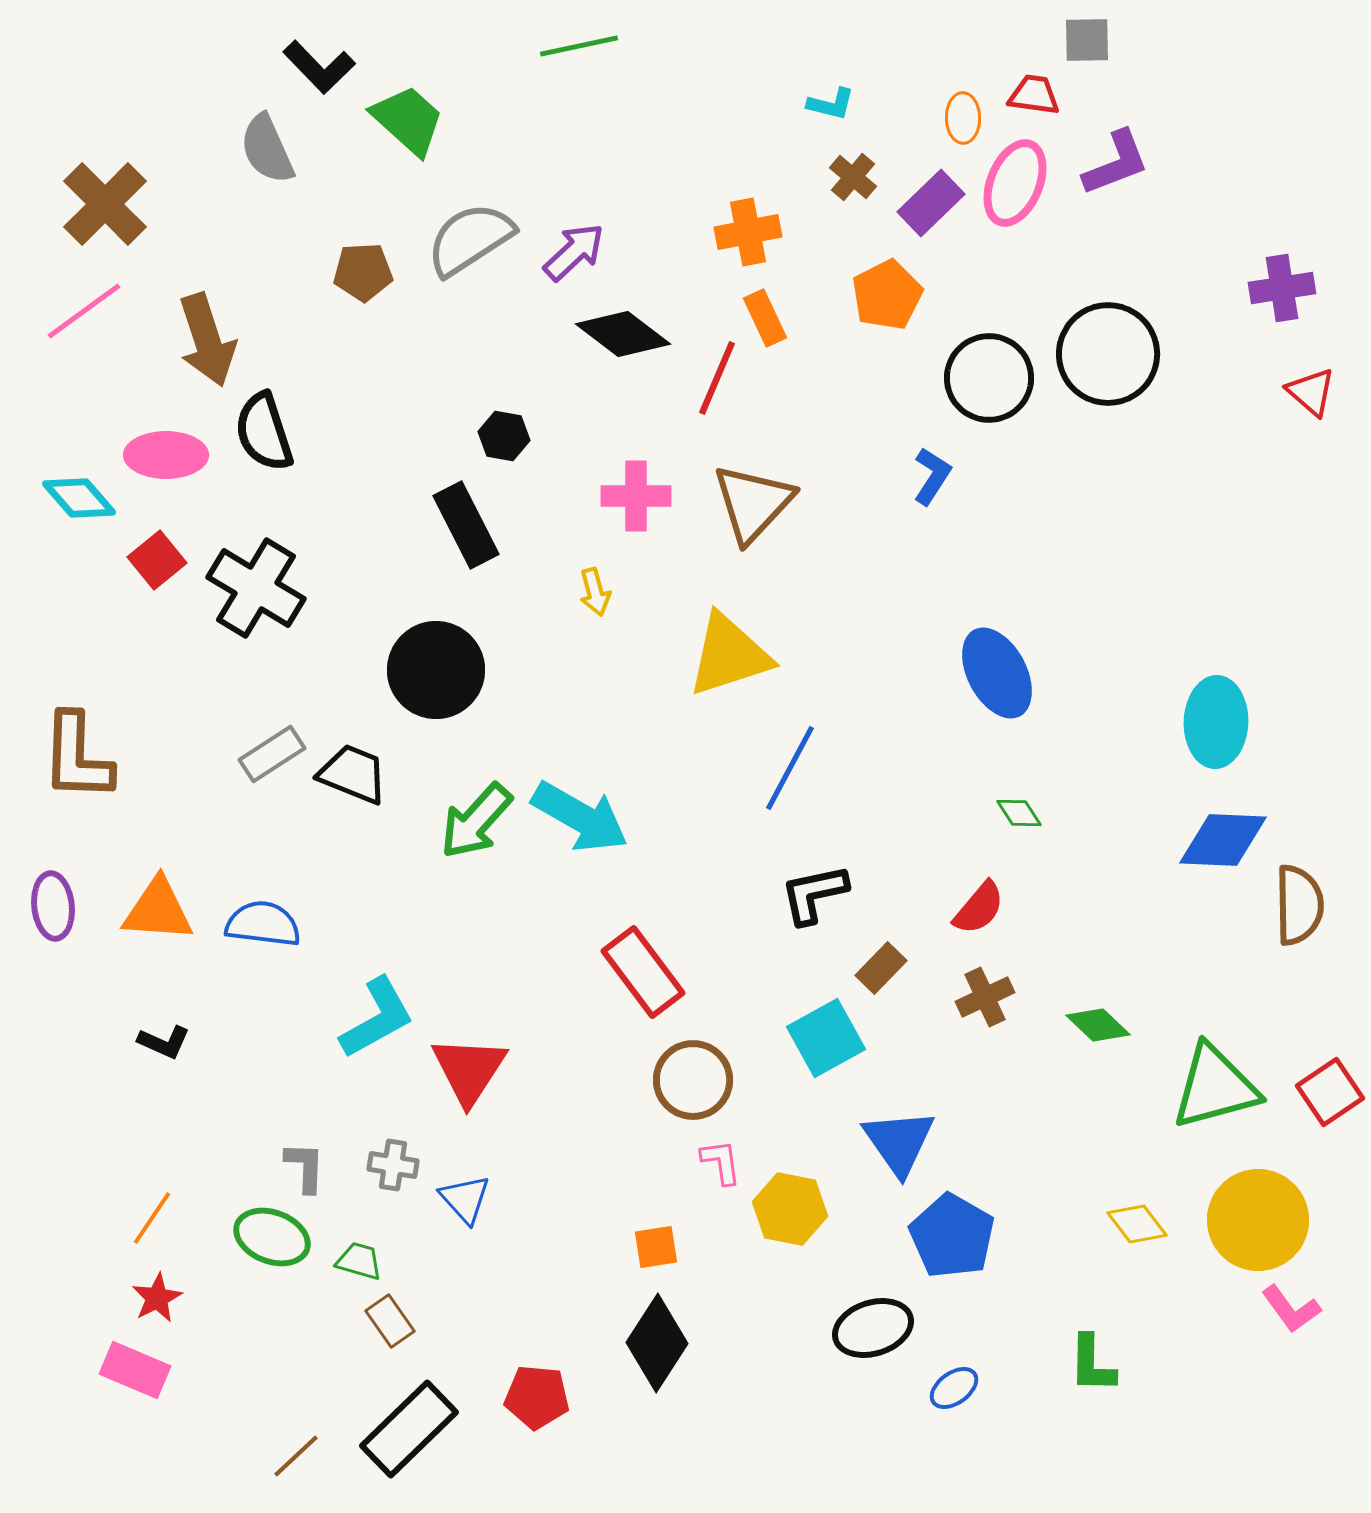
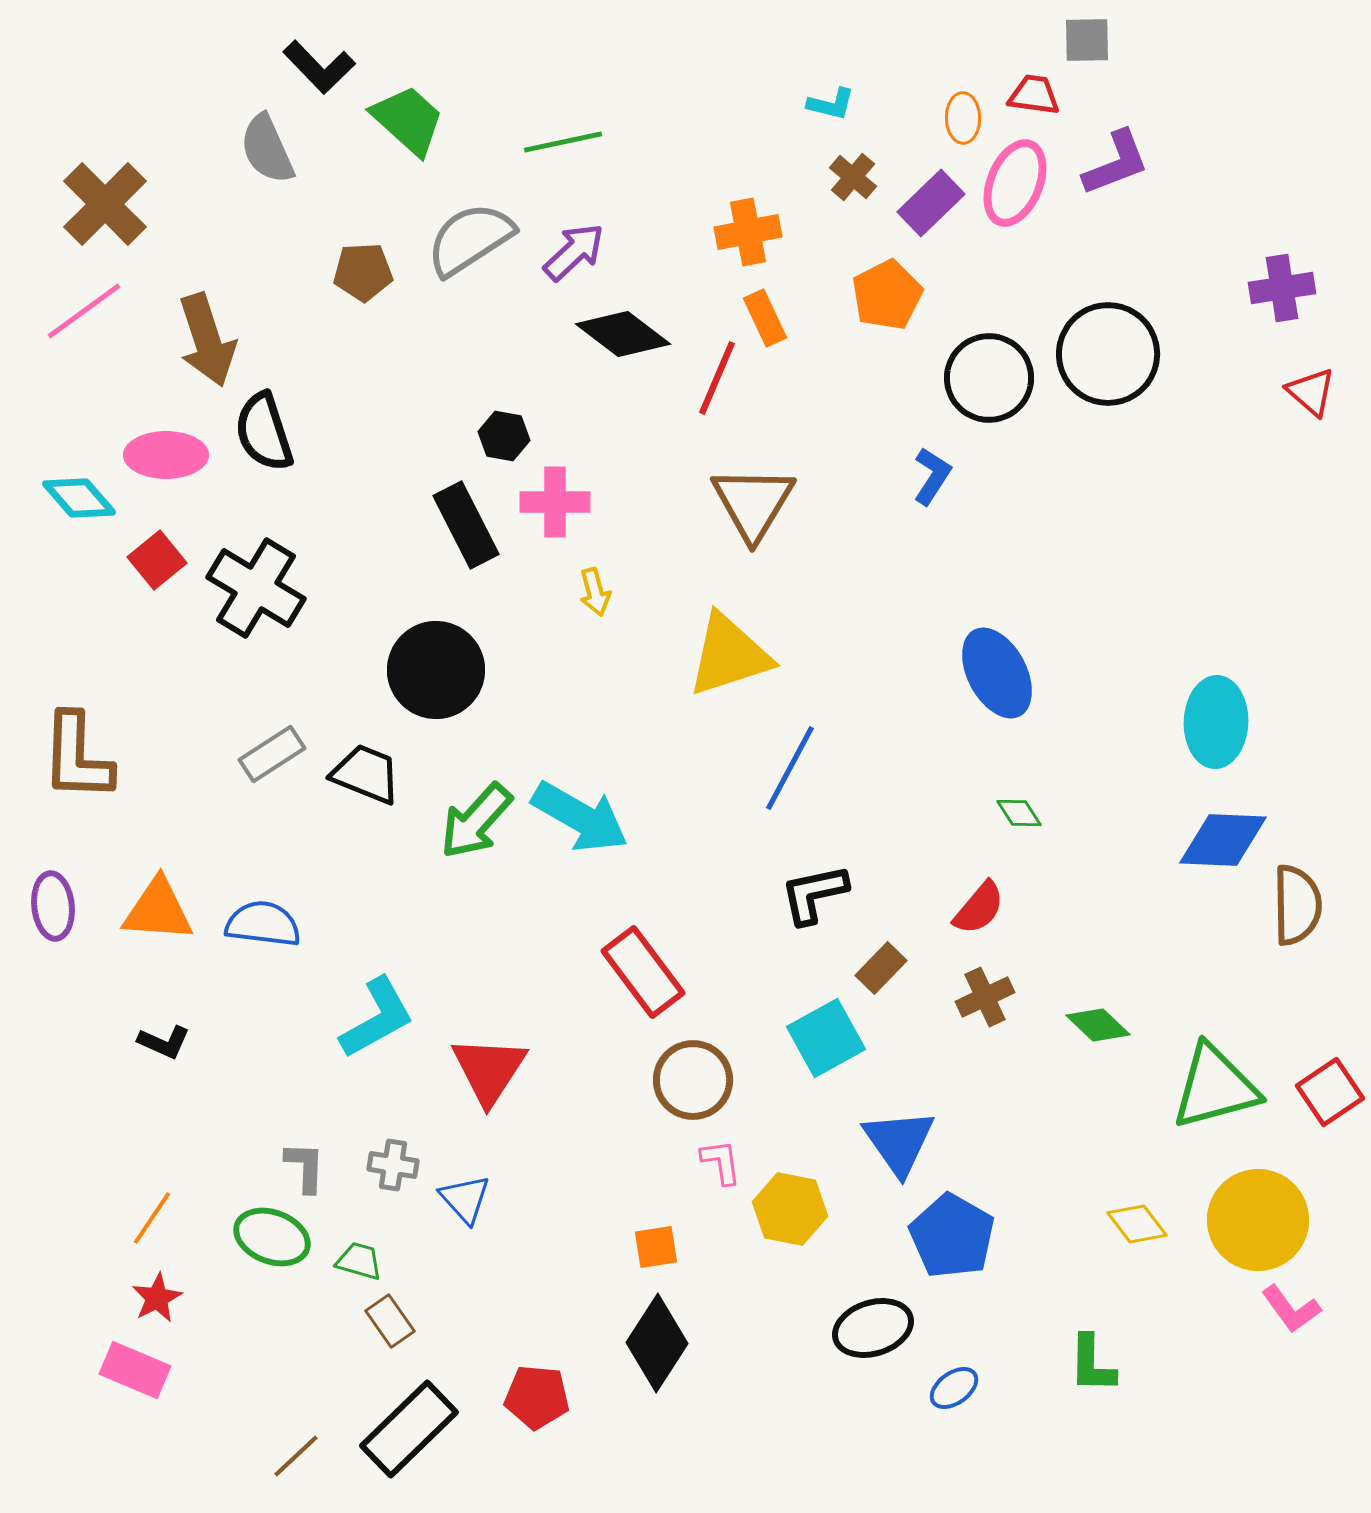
green line at (579, 46): moved 16 px left, 96 px down
pink cross at (636, 496): moved 81 px left, 6 px down
brown triangle at (753, 503): rotated 12 degrees counterclockwise
black trapezoid at (353, 774): moved 13 px right
brown semicircle at (1299, 905): moved 2 px left
red triangle at (469, 1070): moved 20 px right
